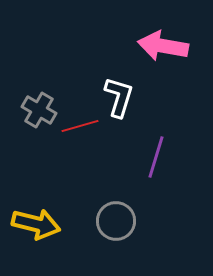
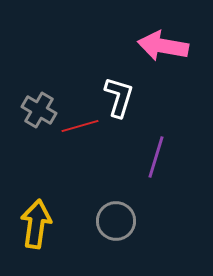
yellow arrow: rotated 96 degrees counterclockwise
